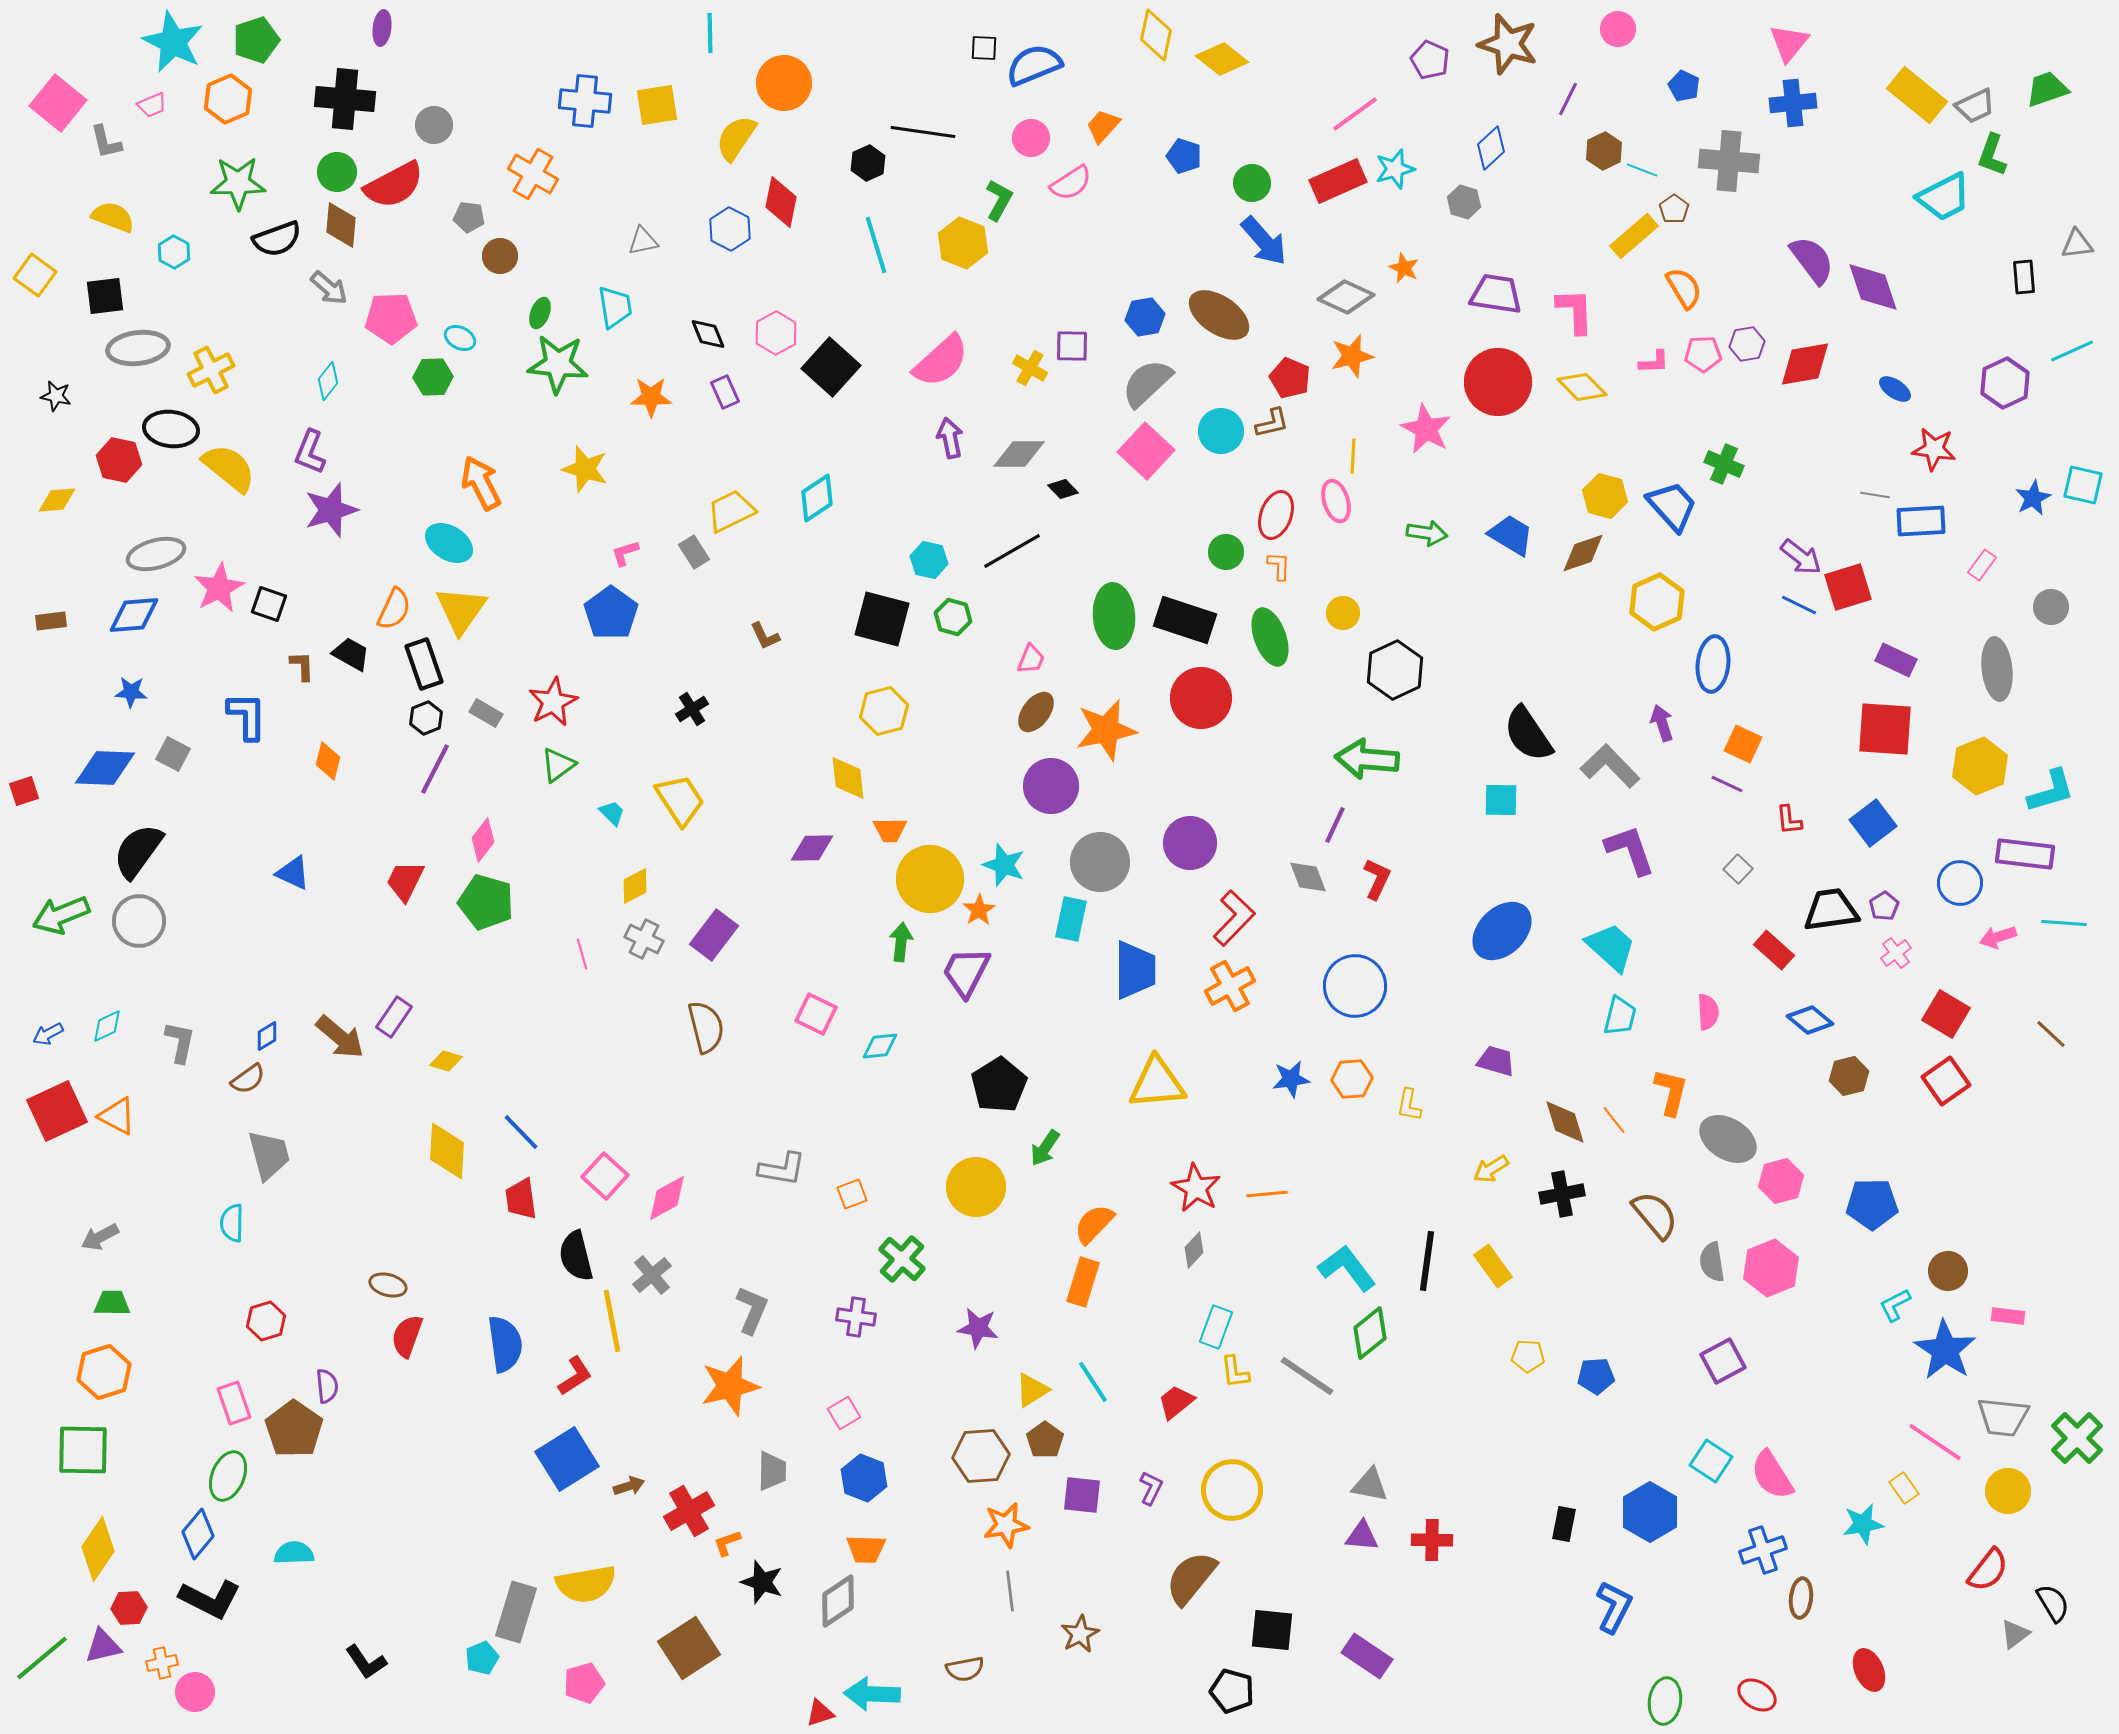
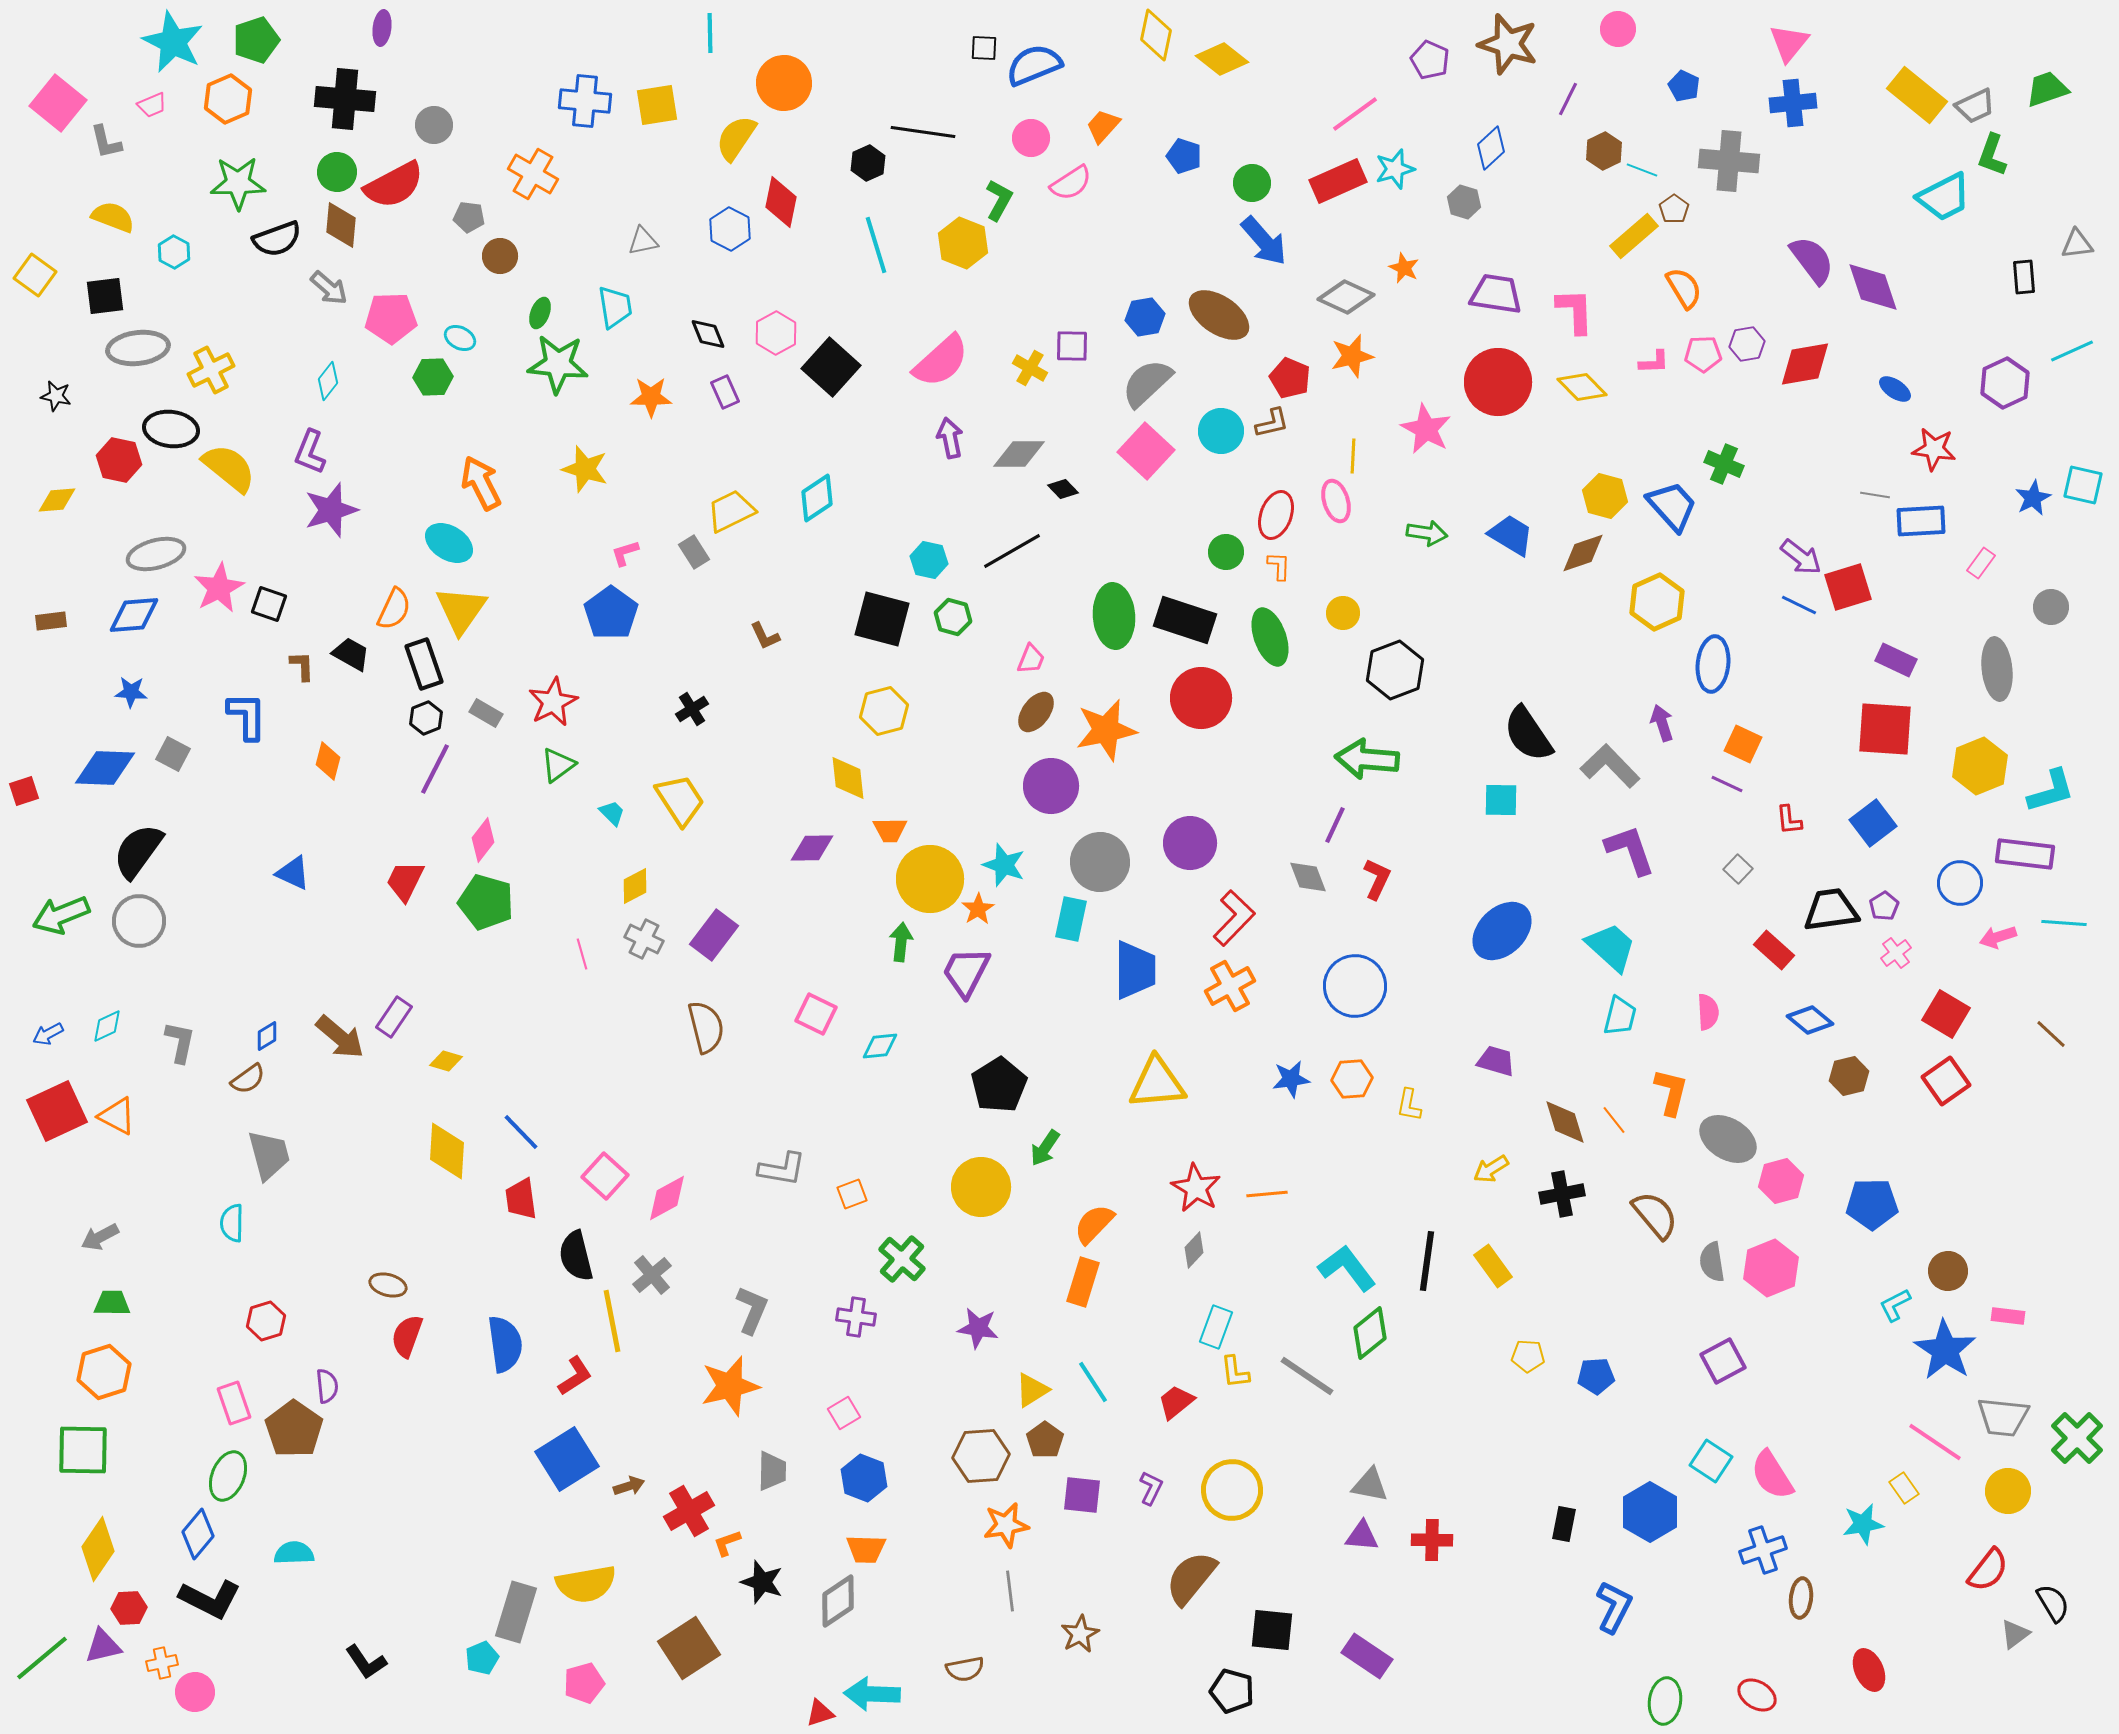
pink rectangle at (1982, 565): moved 1 px left, 2 px up
black hexagon at (1395, 670): rotated 4 degrees clockwise
orange star at (979, 910): moved 1 px left, 1 px up
yellow circle at (976, 1187): moved 5 px right
